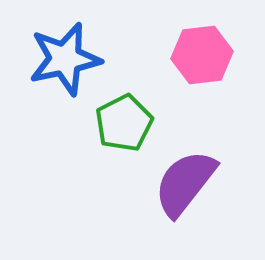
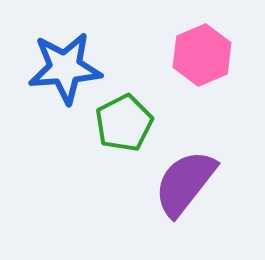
pink hexagon: rotated 16 degrees counterclockwise
blue star: moved 9 px down; rotated 8 degrees clockwise
